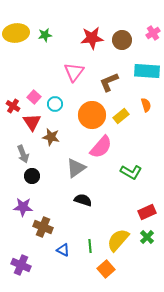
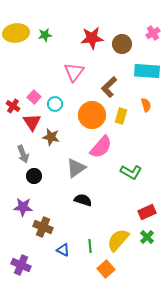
brown circle: moved 4 px down
brown L-shape: moved 5 px down; rotated 20 degrees counterclockwise
yellow rectangle: rotated 35 degrees counterclockwise
black circle: moved 2 px right
